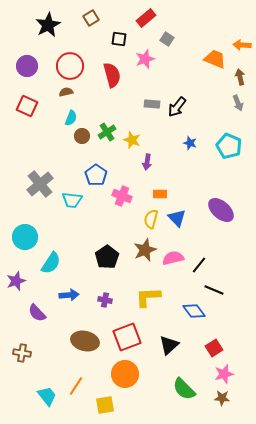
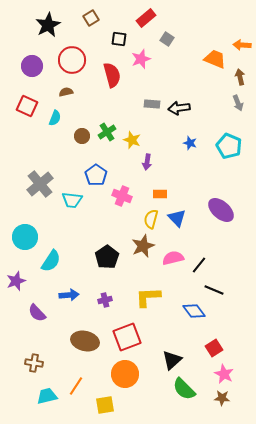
pink star at (145, 59): moved 4 px left
purple circle at (27, 66): moved 5 px right
red circle at (70, 66): moved 2 px right, 6 px up
black arrow at (177, 107): moved 2 px right, 1 px down; rotated 45 degrees clockwise
cyan semicircle at (71, 118): moved 16 px left
brown star at (145, 250): moved 2 px left, 4 px up
cyan semicircle at (51, 263): moved 2 px up
purple cross at (105, 300): rotated 24 degrees counterclockwise
black triangle at (169, 345): moved 3 px right, 15 px down
brown cross at (22, 353): moved 12 px right, 10 px down
pink star at (224, 374): rotated 30 degrees counterclockwise
cyan trapezoid at (47, 396): rotated 65 degrees counterclockwise
